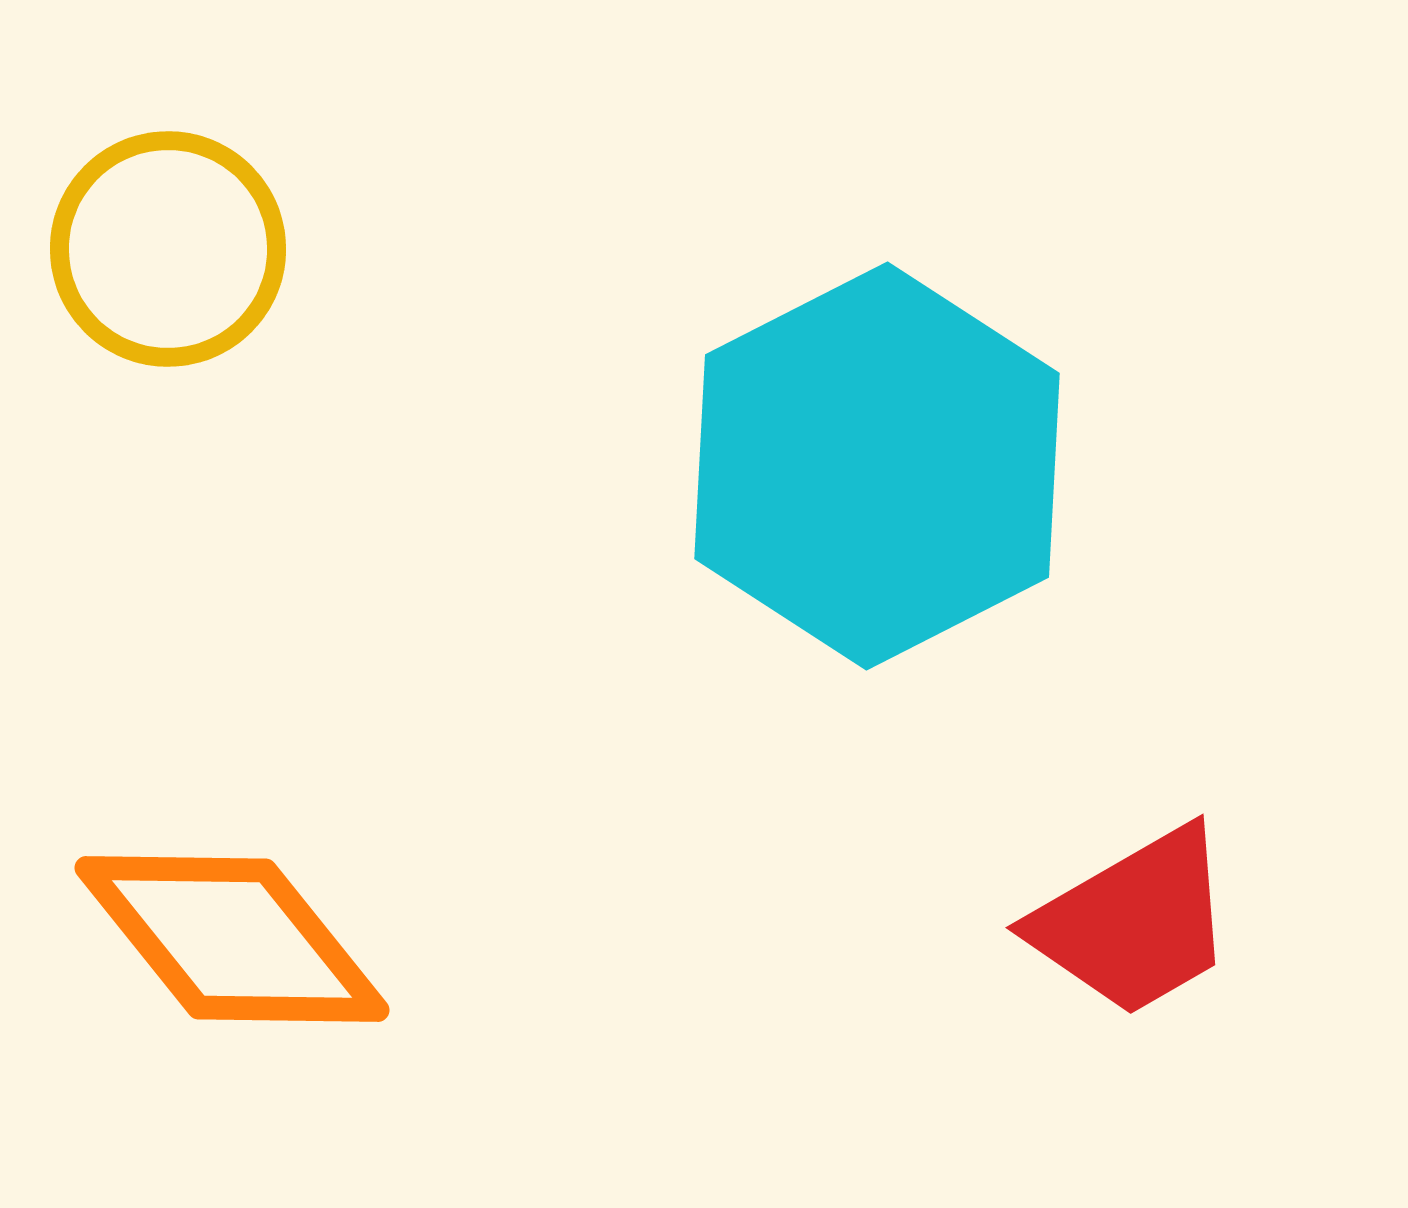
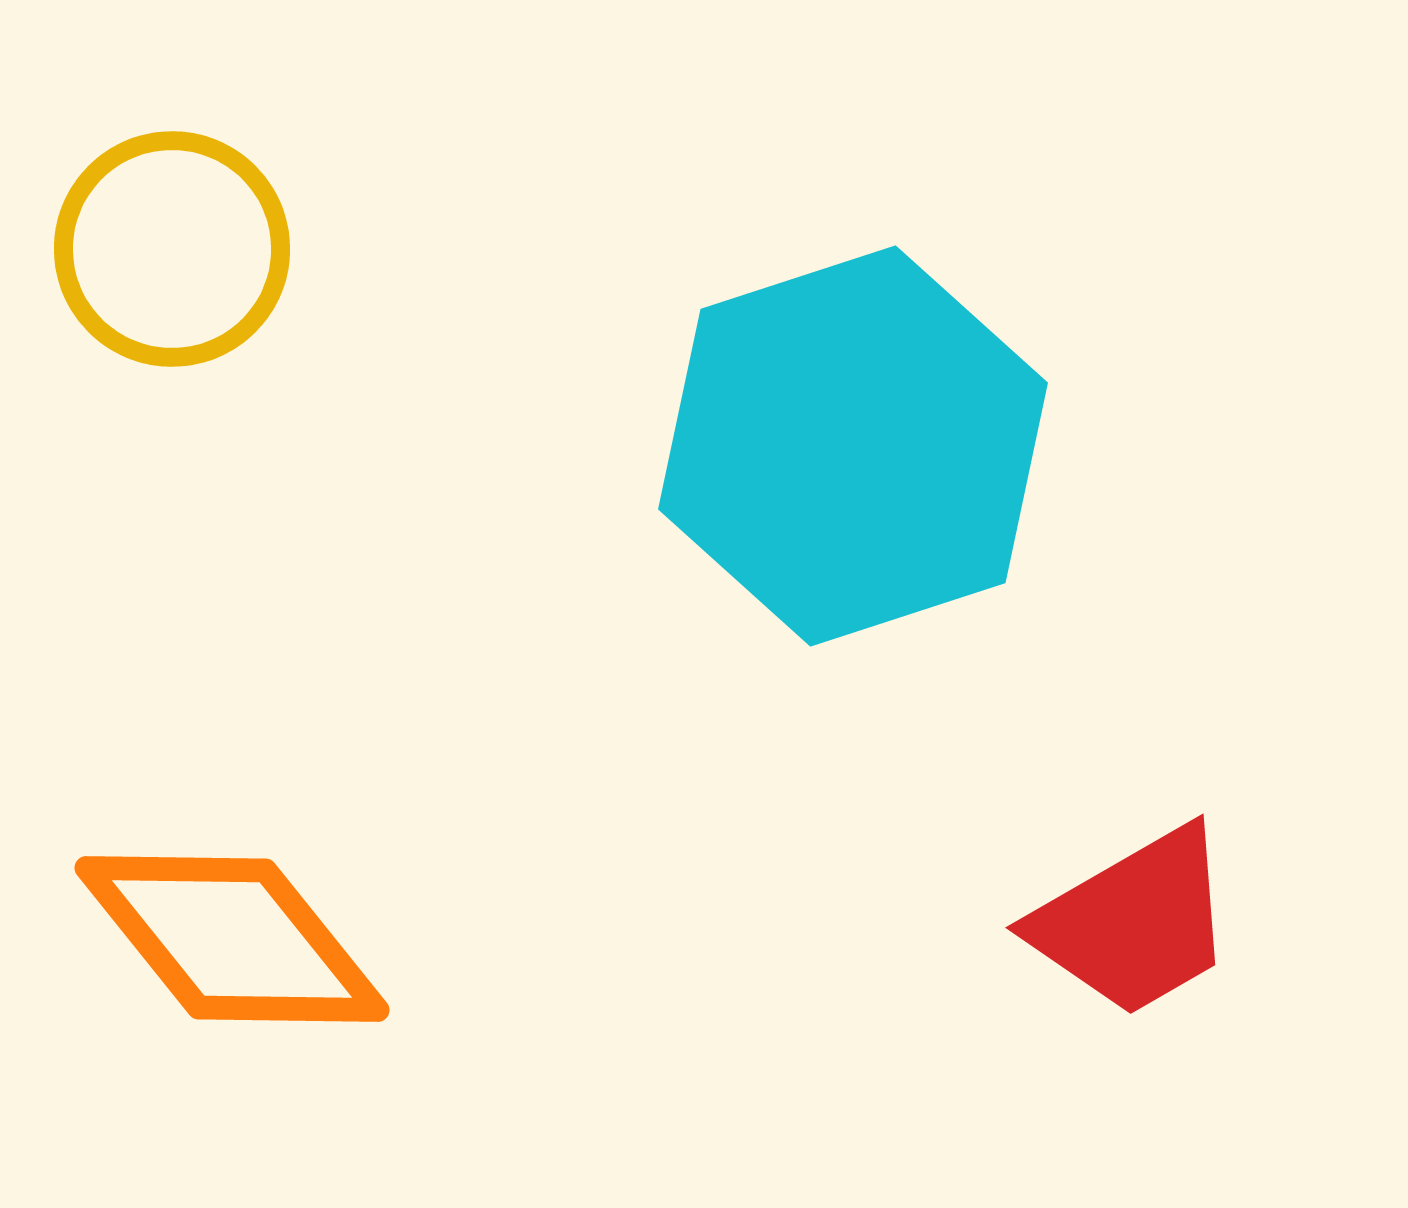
yellow circle: moved 4 px right
cyan hexagon: moved 24 px left, 20 px up; rotated 9 degrees clockwise
